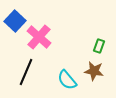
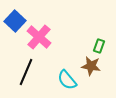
brown star: moved 3 px left, 5 px up
